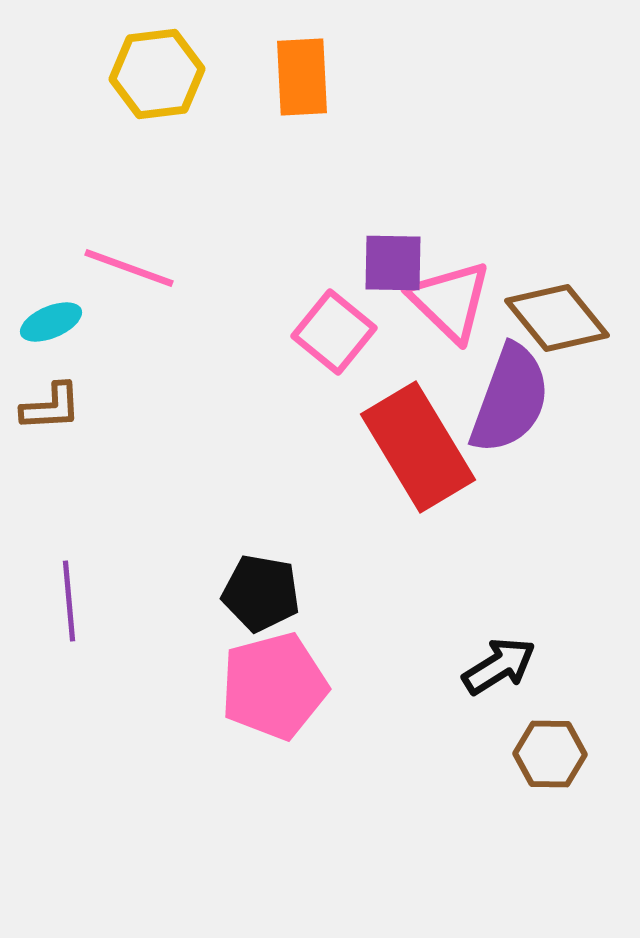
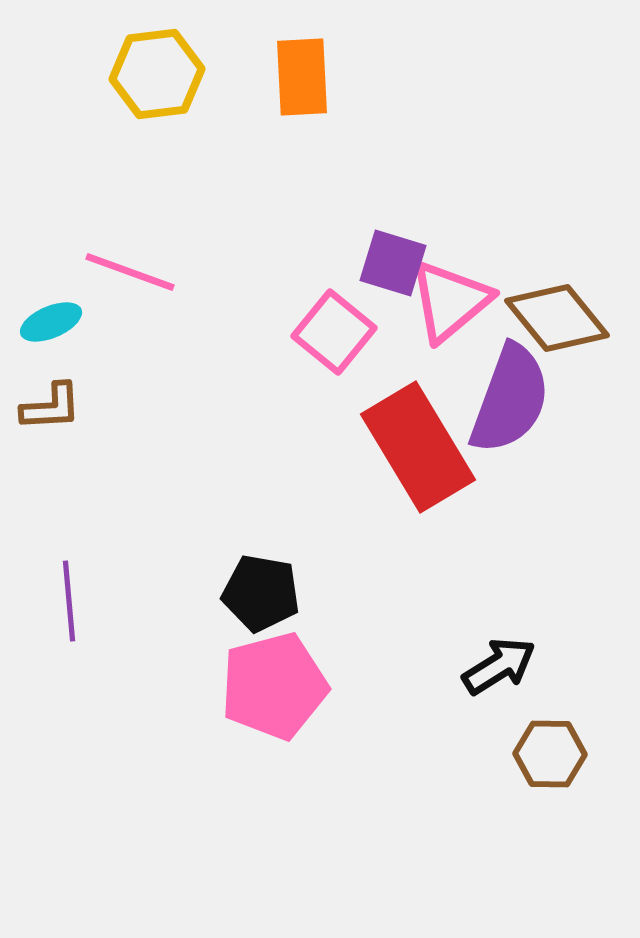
purple square: rotated 16 degrees clockwise
pink line: moved 1 px right, 4 px down
pink triangle: rotated 36 degrees clockwise
